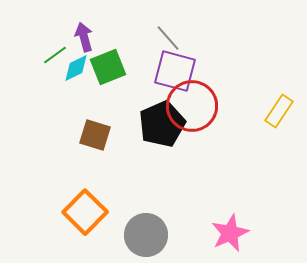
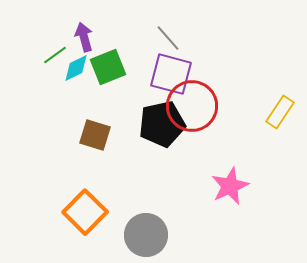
purple square: moved 4 px left, 3 px down
yellow rectangle: moved 1 px right, 1 px down
black pentagon: rotated 12 degrees clockwise
pink star: moved 47 px up
